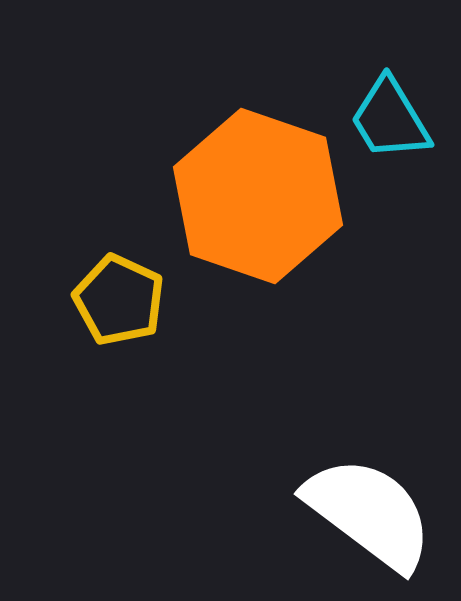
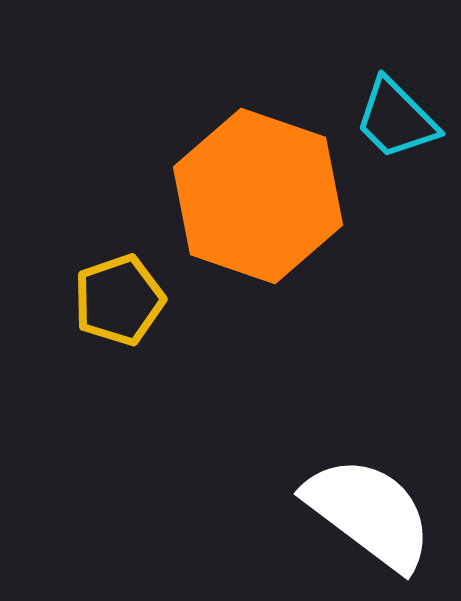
cyan trapezoid: moved 6 px right; rotated 14 degrees counterclockwise
yellow pentagon: rotated 28 degrees clockwise
